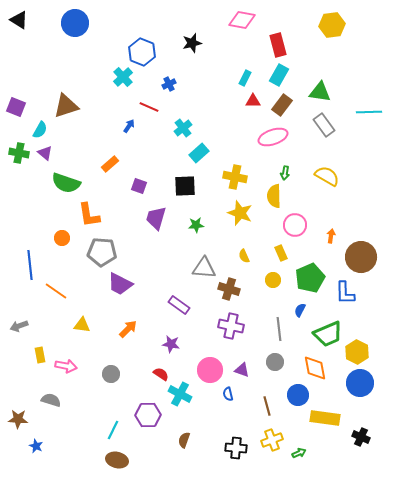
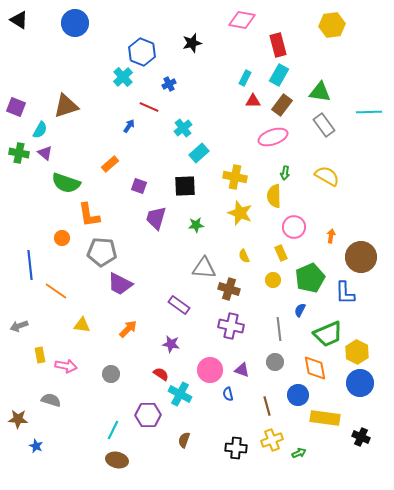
pink circle at (295, 225): moved 1 px left, 2 px down
